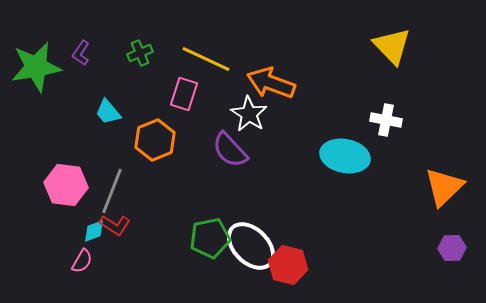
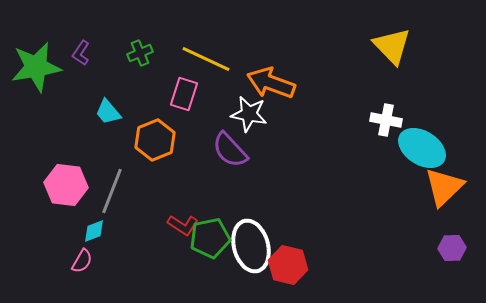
white star: rotated 21 degrees counterclockwise
cyan ellipse: moved 77 px right, 8 px up; rotated 21 degrees clockwise
red L-shape: moved 68 px right
white ellipse: rotated 30 degrees clockwise
